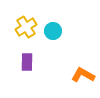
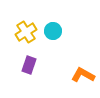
yellow cross: moved 5 px down
purple rectangle: moved 2 px right, 3 px down; rotated 18 degrees clockwise
